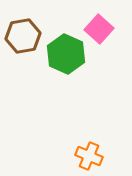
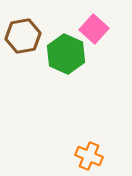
pink square: moved 5 px left
